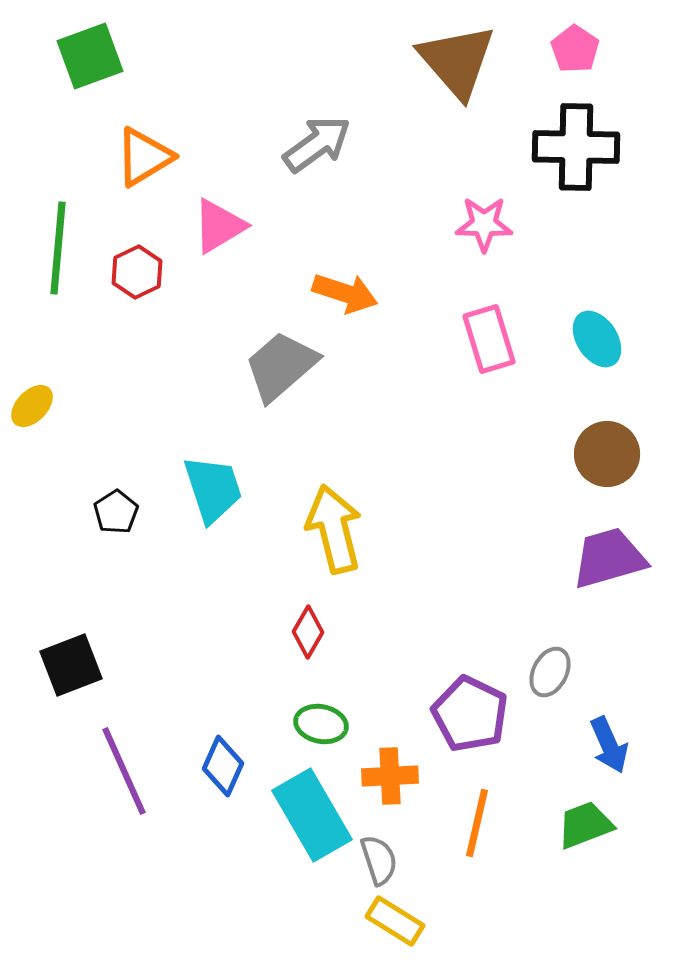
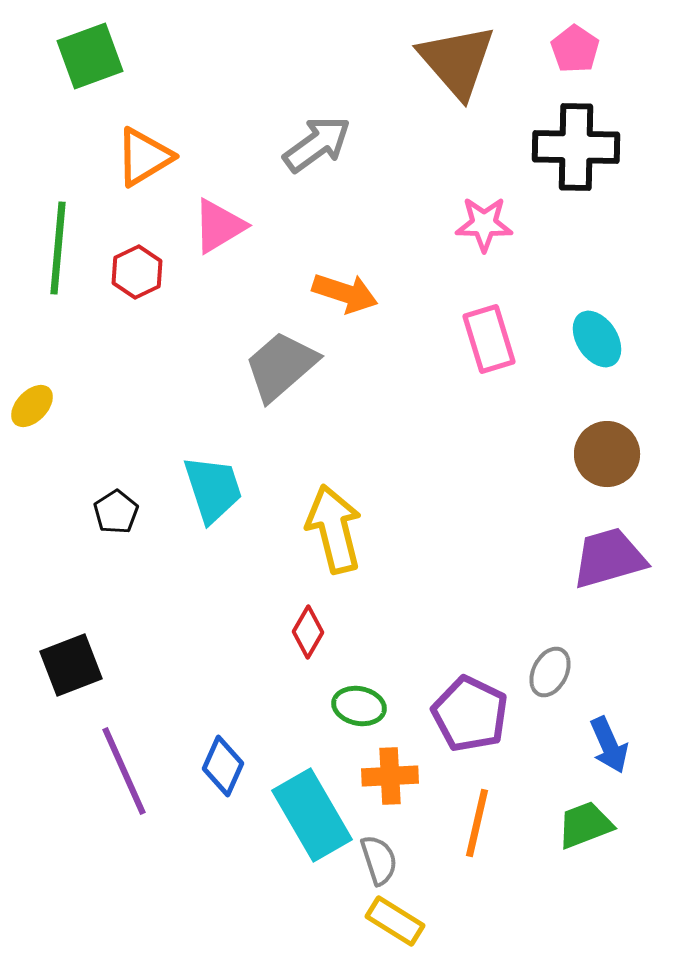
green ellipse: moved 38 px right, 18 px up
